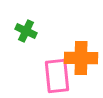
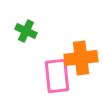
orange cross: rotated 8 degrees counterclockwise
